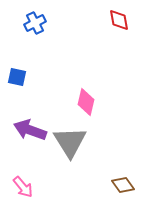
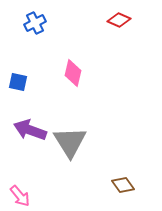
red diamond: rotated 55 degrees counterclockwise
blue square: moved 1 px right, 5 px down
pink diamond: moved 13 px left, 29 px up
pink arrow: moved 3 px left, 9 px down
